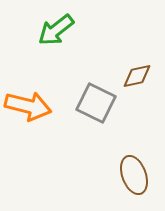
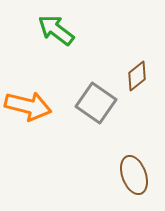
green arrow: rotated 75 degrees clockwise
brown diamond: rotated 28 degrees counterclockwise
gray square: rotated 9 degrees clockwise
